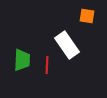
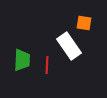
orange square: moved 3 px left, 7 px down
white rectangle: moved 2 px right, 1 px down
